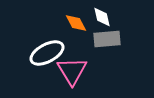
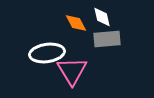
white ellipse: rotated 20 degrees clockwise
